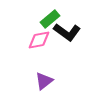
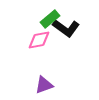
black L-shape: moved 1 px left, 4 px up
purple triangle: moved 4 px down; rotated 18 degrees clockwise
